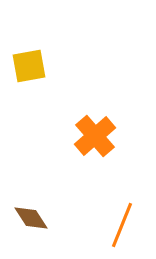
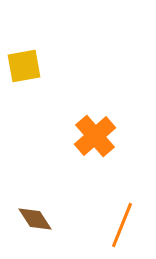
yellow square: moved 5 px left
brown diamond: moved 4 px right, 1 px down
